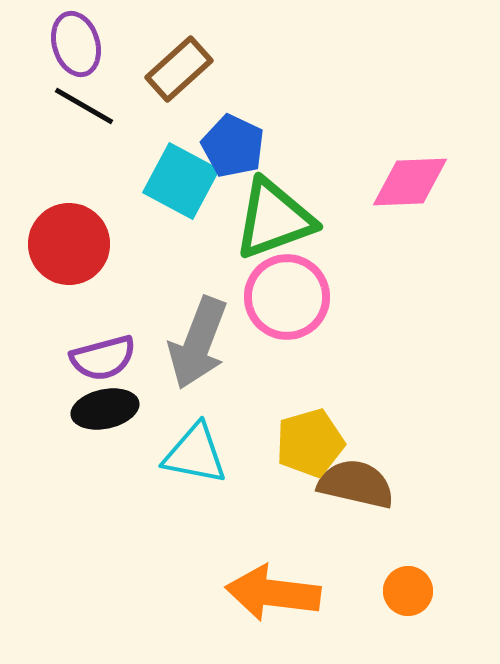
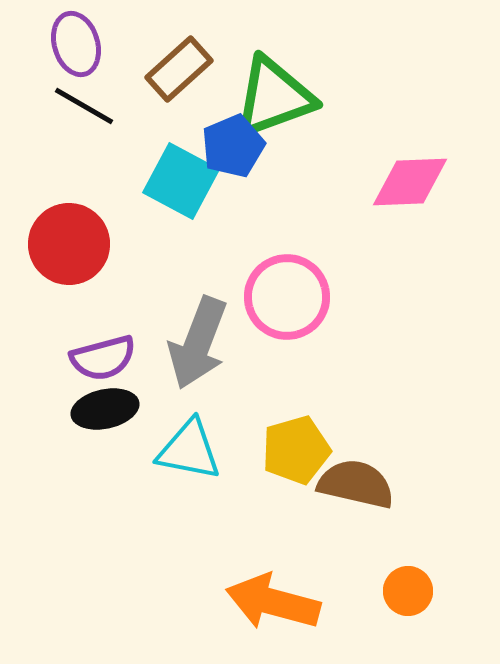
blue pentagon: rotated 24 degrees clockwise
green triangle: moved 122 px up
yellow pentagon: moved 14 px left, 7 px down
cyan triangle: moved 6 px left, 4 px up
orange arrow: moved 9 px down; rotated 8 degrees clockwise
